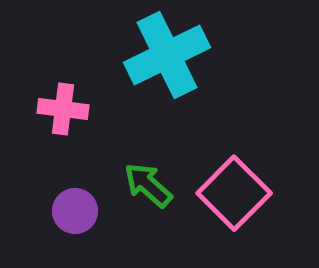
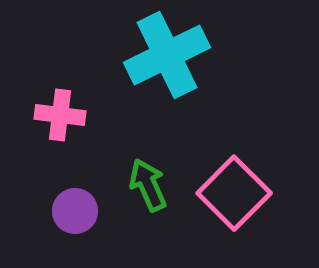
pink cross: moved 3 px left, 6 px down
green arrow: rotated 24 degrees clockwise
